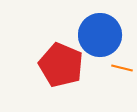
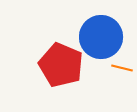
blue circle: moved 1 px right, 2 px down
